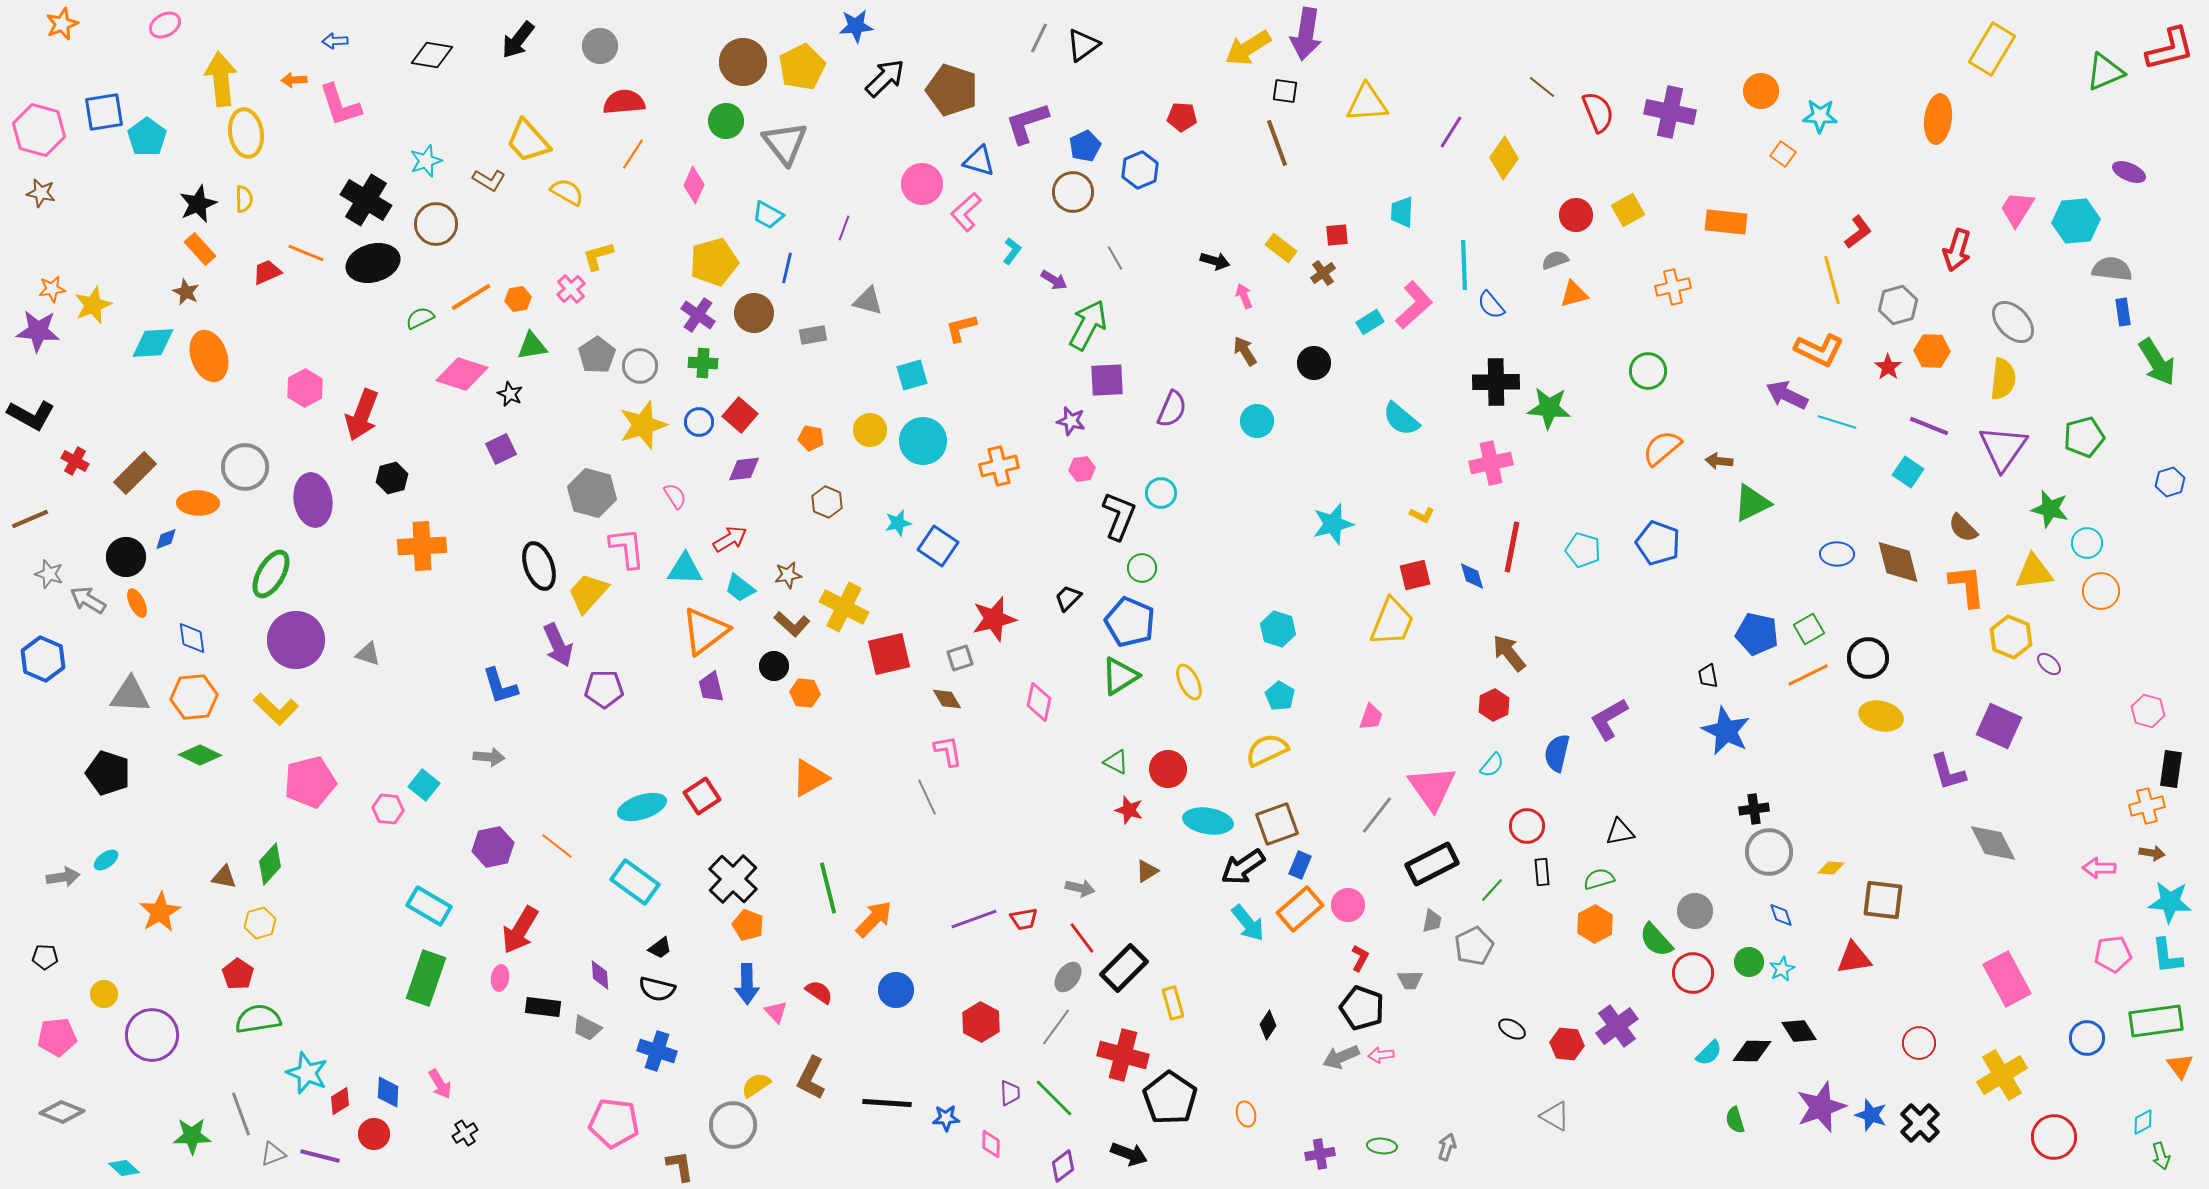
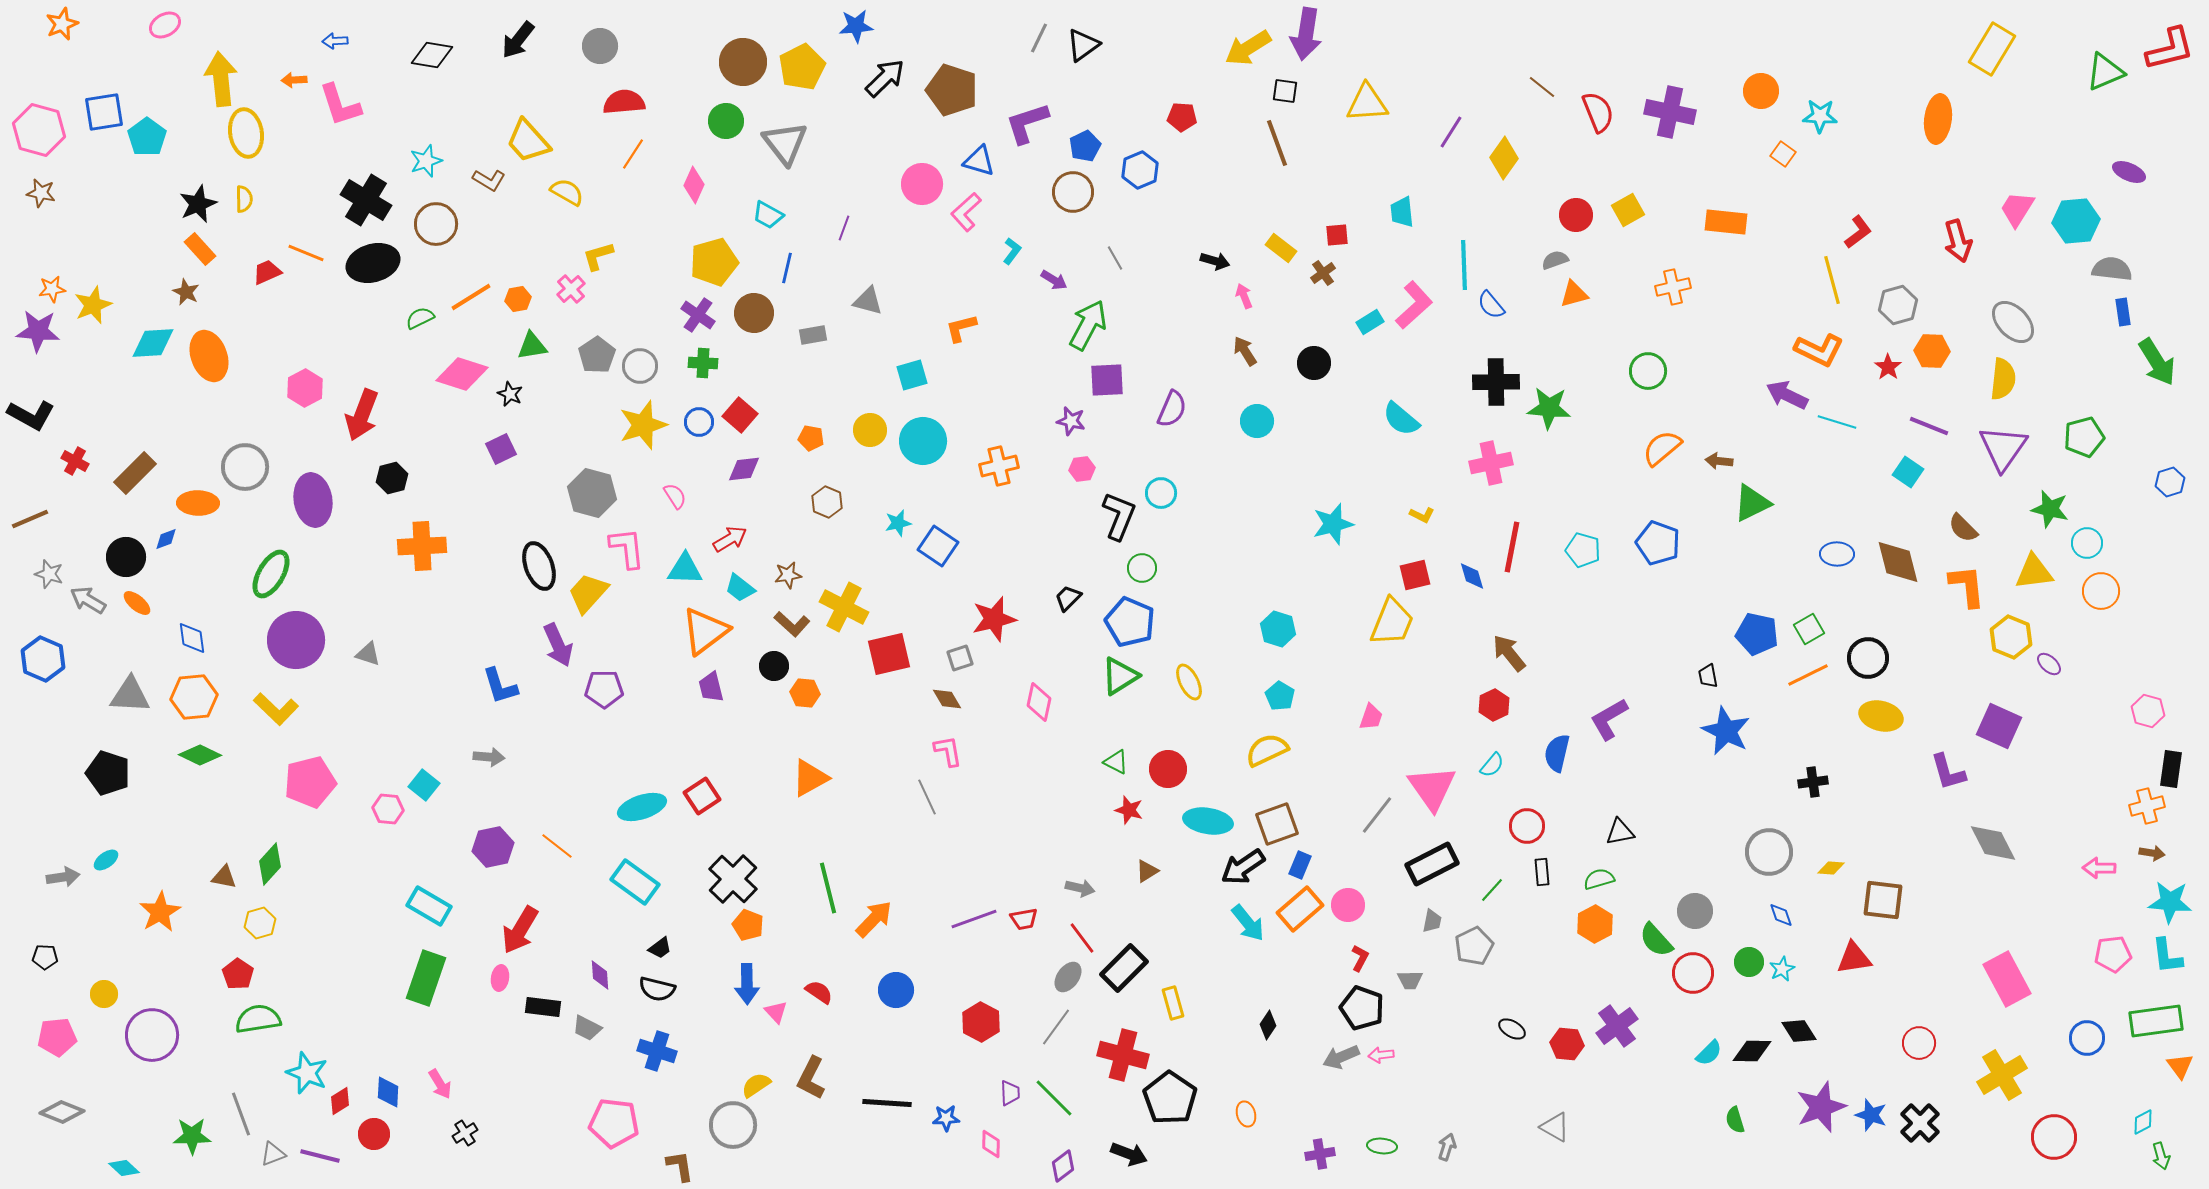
cyan trapezoid at (1402, 212): rotated 8 degrees counterclockwise
red arrow at (1957, 250): moved 1 px right, 9 px up; rotated 33 degrees counterclockwise
orange ellipse at (137, 603): rotated 24 degrees counterclockwise
black cross at (1754, 809): moved 59 px right, 27 px up
gray triangle at (1555, 1116): moved 11 px down
